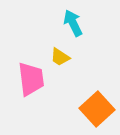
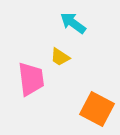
cyan arrow: rotated 28 degrees counterclockwise
orange square: rotated 20 degrees counterclockwise
